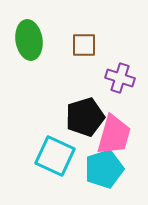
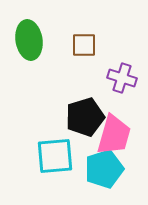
purple cross: moved 2 px right
cyan square: rotated 30 degrees counterclockwise
